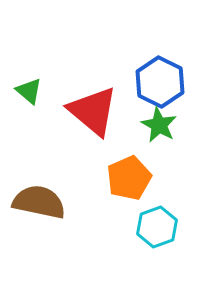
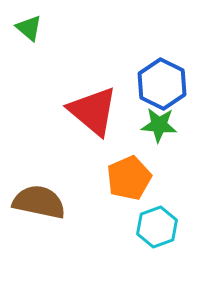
blue hexagon: moved 2 px right, 2 px down
green triangle: moved 63 px up
green star: rotated 24 degrees counterclockwise
